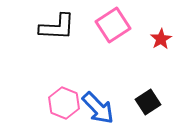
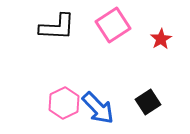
pink hexagon: rotated 12 degrees clockwise
